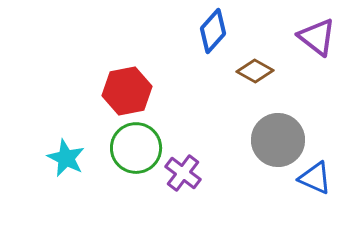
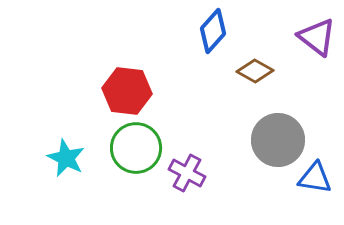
red hexagon: rotated 18 degrees clockwise
purple cross: moved 4 px right; rotated 9 degrees counterclockwise
blue triangle: rotated 15 degrees counterclockwise
